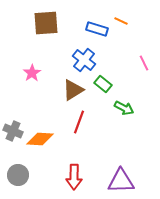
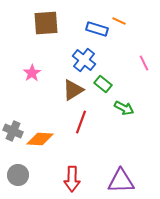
orange line: moved 2 px left
red line: moved 2 px right
red arrow: moved 2 px left, 2 px down
